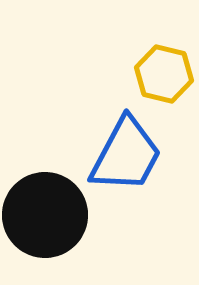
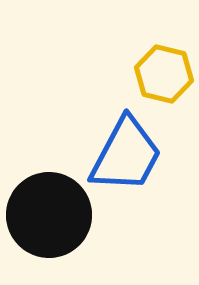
black circle: moved 4 px right
